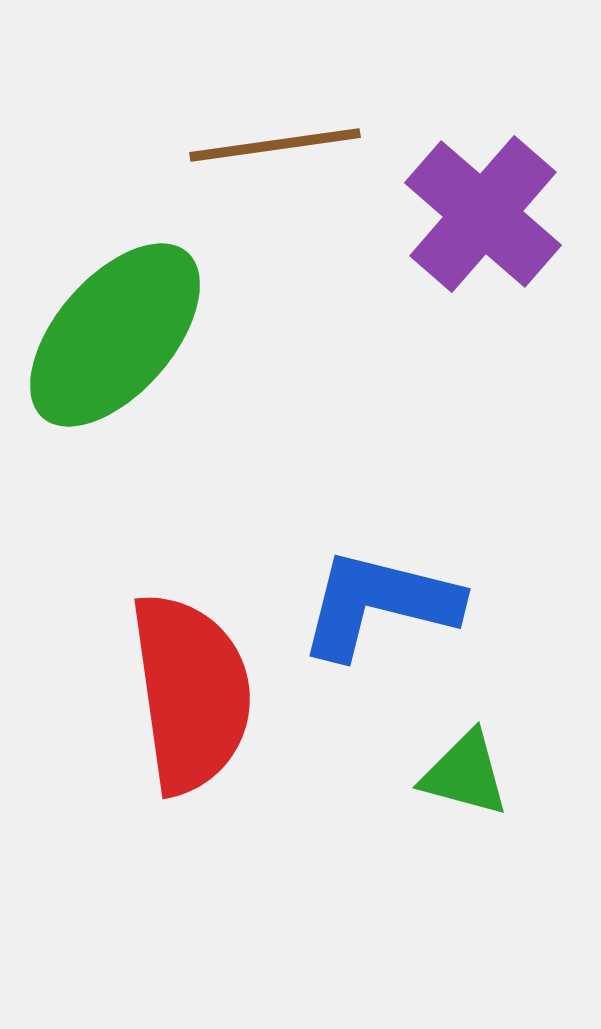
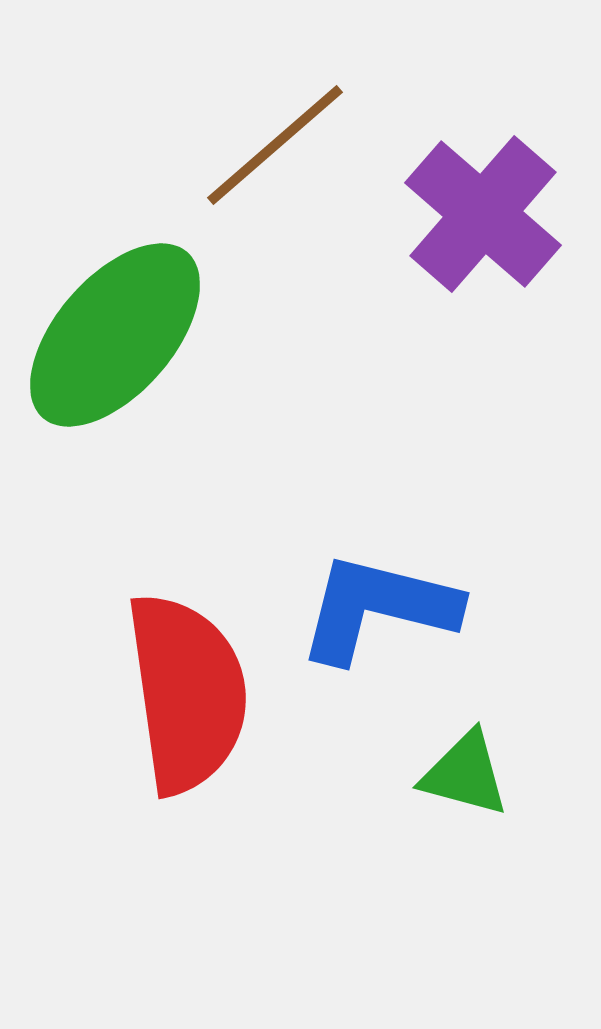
brown line: rotated 33 degrees counterclockwise
blue L-shape: moved 1 px left, 4 px down
red semicircle: moved 4 px left
